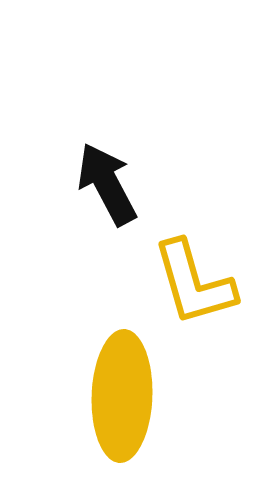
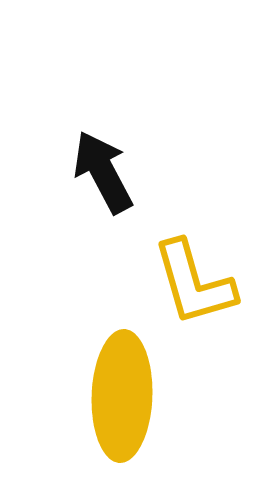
black arrow: moved 4 px left, 12 px up
